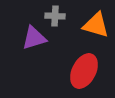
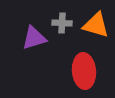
gray cross: moved 7 px right, 7 px down
red ellipse: rotated 32 degrees counterclockwise
